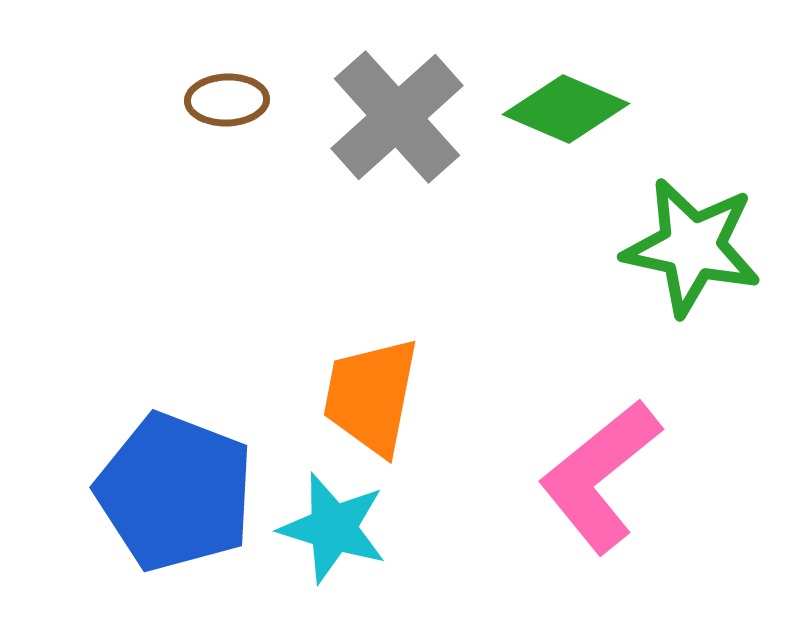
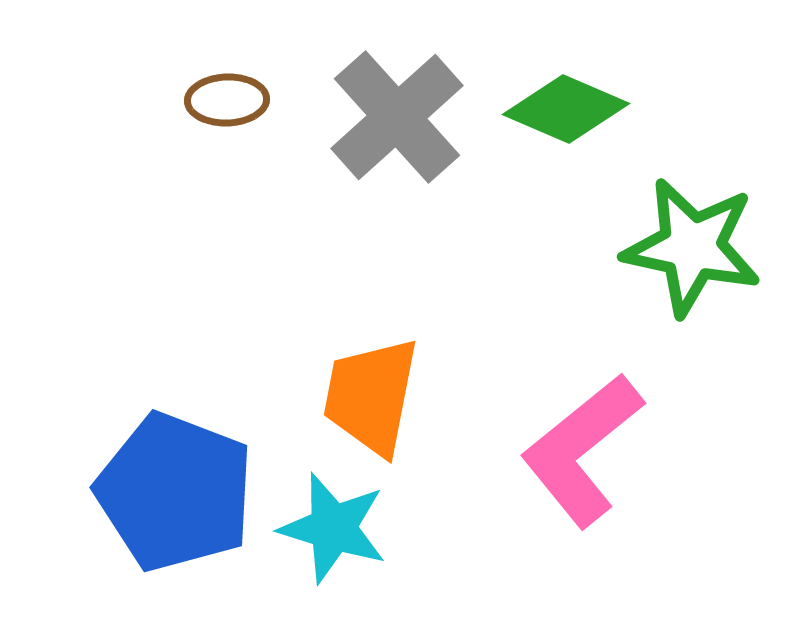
pink L-shape: moved 18 px left, 26 px up
